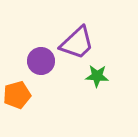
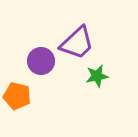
green star: rotated 15 degrees counterclockwise
orange pentagon: moved 1 px down; rotated 28 degrees clockwise
